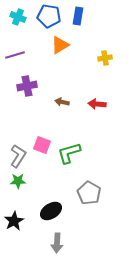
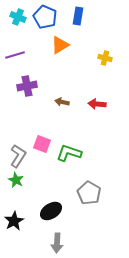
blue pentagon: moved 4 px left, 1 px down; rotated 15 degrees clockwise
yellow cross: rotated 24 degrees clockwise
pink square: moved 1 px up
green L-shape: rotated 35 degrees clockwise
green star: moved 2 px left, 1 px up; rotated 28 degrees clockwise
